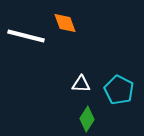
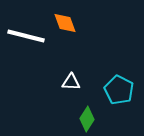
white triangle: moved 10 px left, 2 px up
